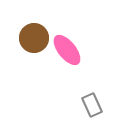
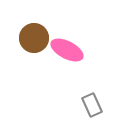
pink ellipse: rotated 24 degrees counterclockwise
